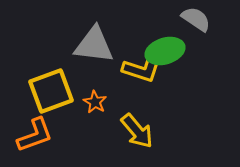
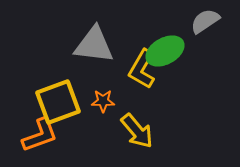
gray semicircle: moved 9 px right, 2 px down; rotated 68 degrees counterclockwise
green ellipse: rotated 12 degrees counterclockwise
yellow L-shape: rotated 102 degrees clockwise
yellow square: moved 7 px right, 11 px down
orange star: moved 8 px right, 1 px up; rotated 30 degrees counterclockwise
orange L-shape: moved 5 px right
